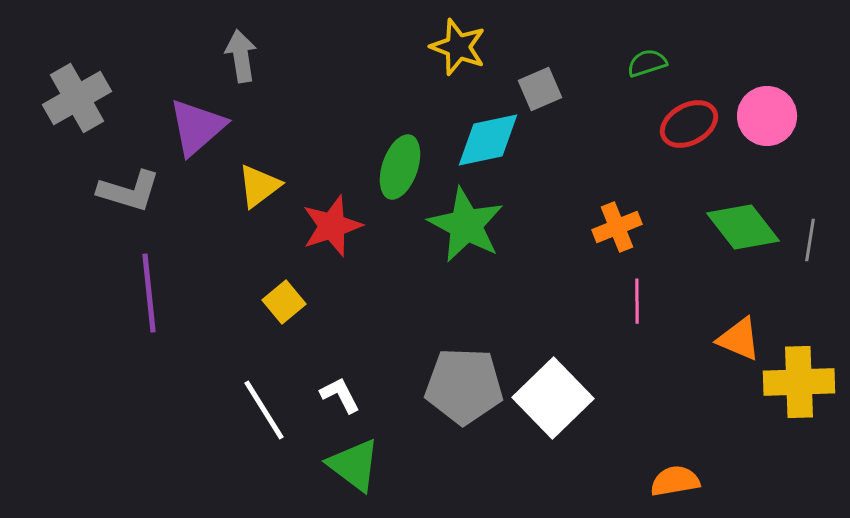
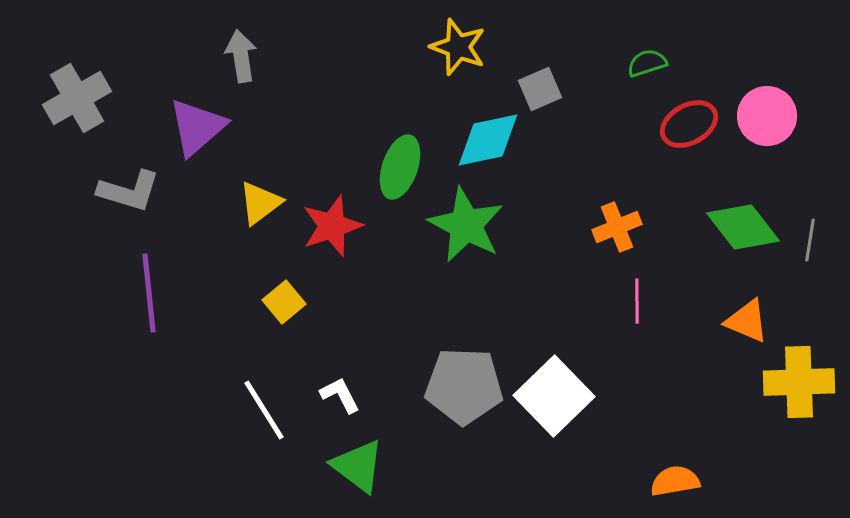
yellow triangle: moved 1 px right, 17 px down
orange triangle: moved 8 px right, 18 px up
white square: moved 1 px right, 2 px up
green triangle: moved 4 px right, 1 px down
